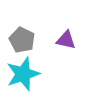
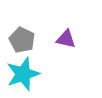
purple triangle: moved 1 px up
